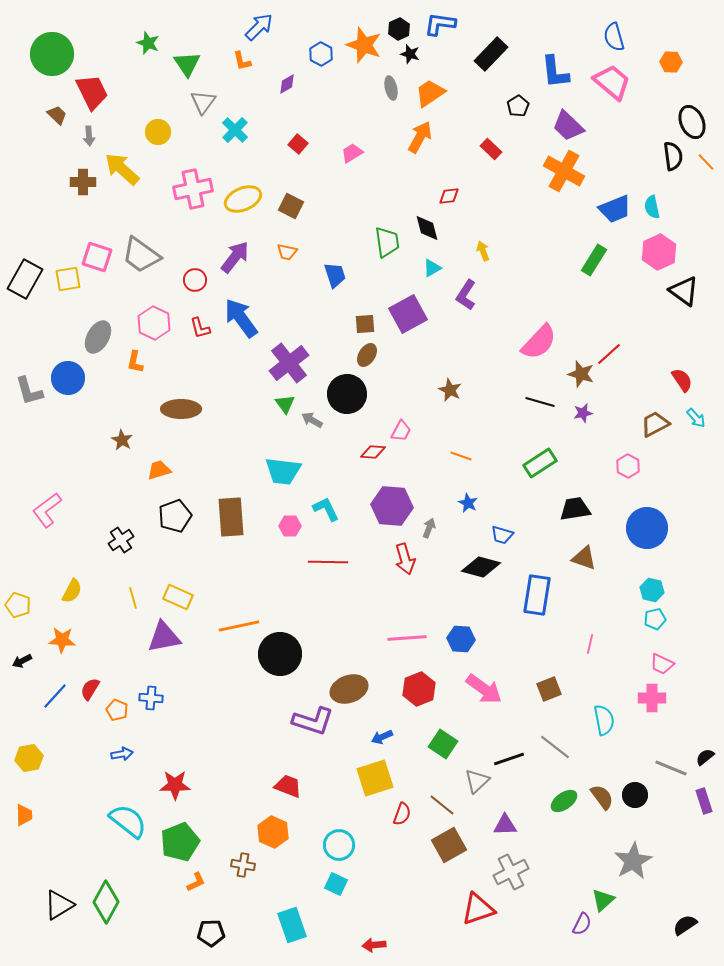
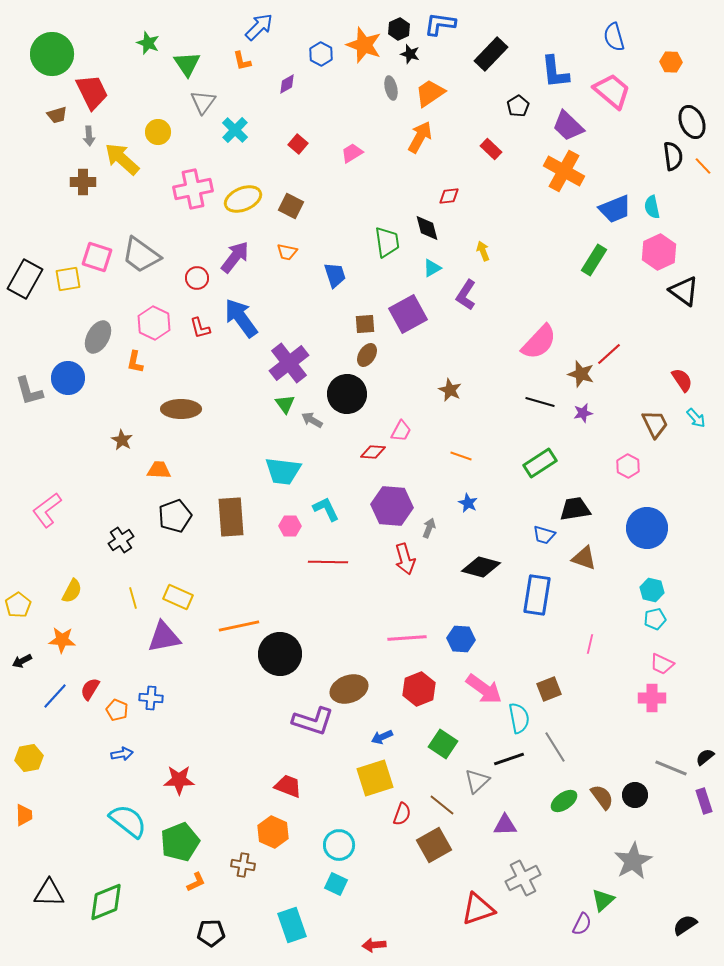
pink trapezoid at (612, 82): moved 9 px down
brown trapezoid at (57, 115): rotated 120 degrees clockwise
orange line at (706, 162): moved 3 px left, 4 px down
yellow arrow at (122, 169): moved 10 px up
red circle at (195, 280): moved 2 px right, 2 px up
brown trapezoid at (655, 424): rotated 92 degrees clockwise
orange trapezoid at (159, 470): rotated 20 degrees clockwise
blue trapezoid at (502, 535): moved 42 px right
yellow pentagon at (18, 605): rotated 20 degrees clockwise
cyan semicircle at (604, 720): moved 85 px left, 2 px up
gray line at (555, 747): rotated 20 degrees clockwise
red star at (175, 785): moved 4 px right, 5 px up
brown square at (449, 845): moved 15 px left
gray cross at (511, 872): moved 12 px right, 6 px down
green diamond at (106, 902): rotated 39 degrees clockwise
black triangle at (59, 905): moved 10 px left, 12 px up; rotated 32 degrees clockwise
